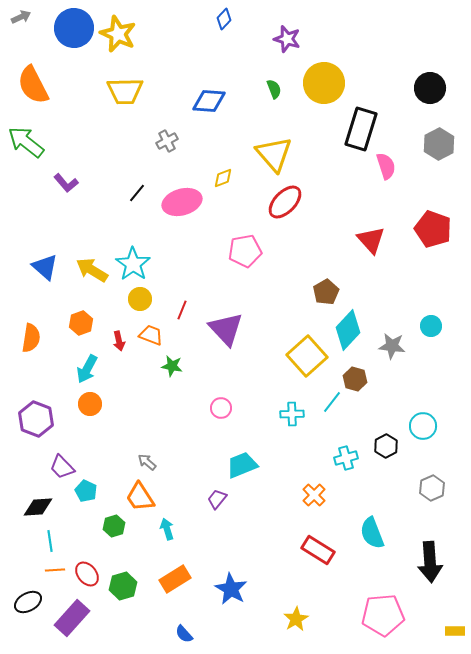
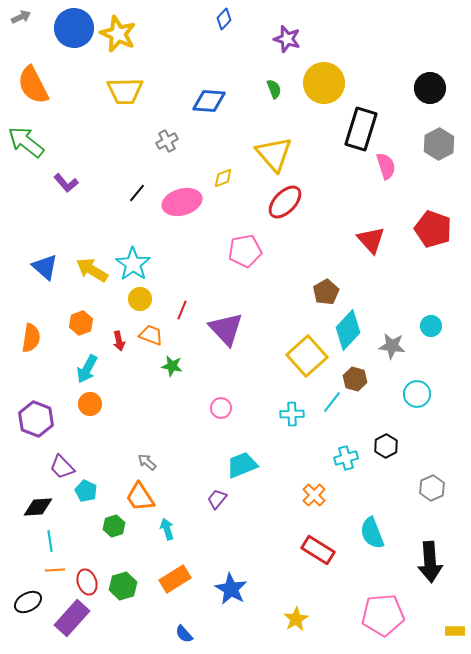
cyan circle at (423, 426): moved 6 px left, 32 px up
red ellipse at (87, 574): moved 8 px down; rotated 20 degrees clockwise
